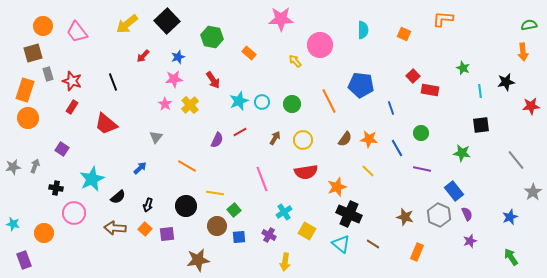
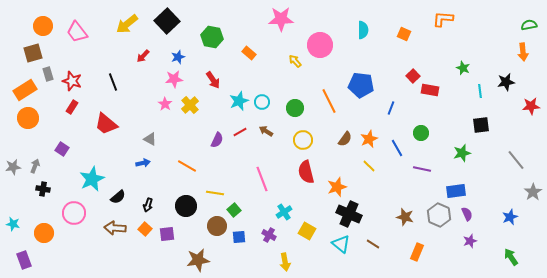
orange rectangle at (25, 90): rotated 40 degrees clockwise
green circle at (292, 104): moved 3 px right, 4 px down
blue line at (391, 108): rotated 40 degrees clockwise
gray triangle at (156, 137): moved 6 px left, 2 px down; rotated 40 degrees counterclockwise
brown arrow at (275, 138): moved 9 px left, 7 px up; rotated 88 degrees counterclockwise
orange star at (369, 139): rotated 30 degrees counterclockwise
green star at (462, 153): rotated 24 degrees counterclockwise
blue arrow at (140, 168): moved 3 px right, 5 px up; rotated 32 degrees clockwise
yellow line at (368, 171): moved 1 px right, 5 px up
red semicircle at (306, 172): rotated 85 degrees clockwise
black cross at (56, 188): moved 13 px left, 1 px down
blue rectangle at (454, 191): moved 2 px right; rotated 60 degrees counterclockwise
yellow arrow at (285, 262): rotated 18 degrees counterclockwise
